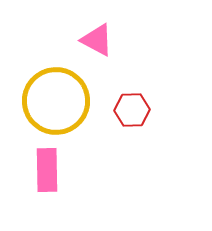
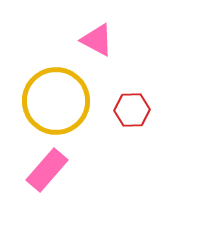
pink rectangle: rotated 42 degrees clockwise
